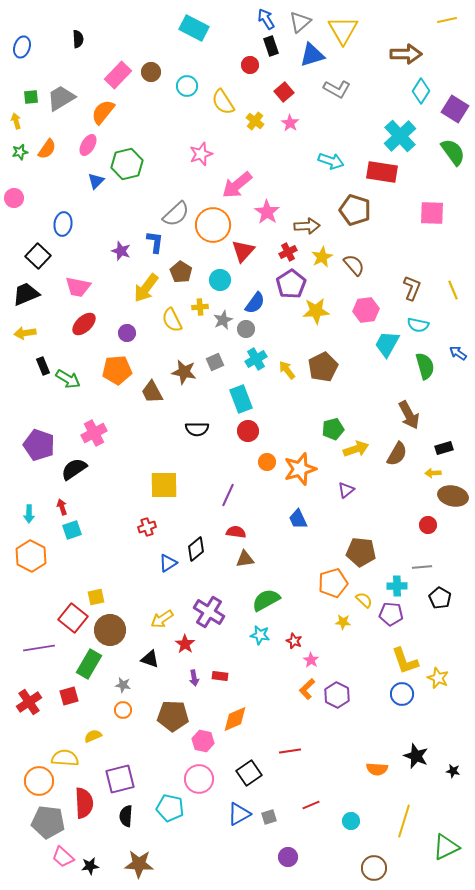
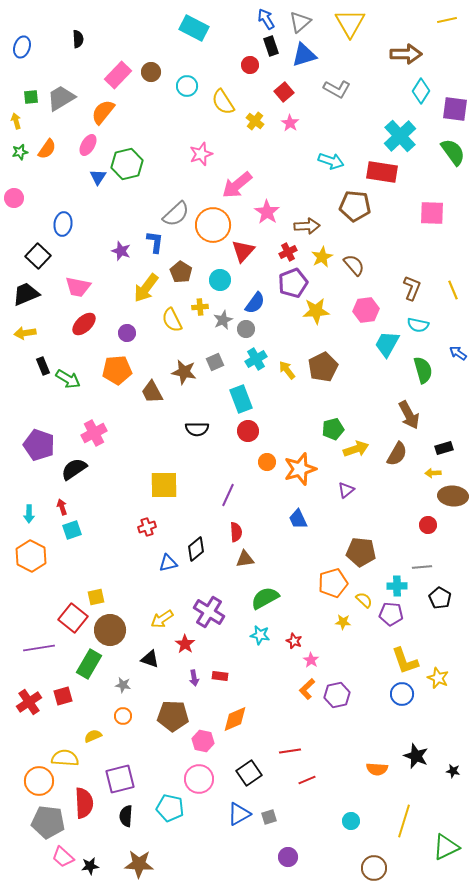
yellow triangle at (343, 30): moved 7 px right, 7 px up
blue triangle at (312, 55): moved 8 px left
purple square at (455, 109): rotated 24 degrees counterclockwise
blue triangle at (96, 181): moved 2 px right, 4 px up; rotated 12 degrees counterclockwise
brown pentagon at (355, 210): moved 4 px up; rotated 12 degrees counterclockwise
purple pentagon at (291, 284): moved 2 px right, 1 px up; rotated 12 degrees clockwise
green semicircle at (425, 366): moved 2 px left, 4 px down
brown ellipse at (453, 496): rotated 8 degrees counterclockwise
red semicircle at (236, 532): rotated 78 degrees clockwise
blue triangle at (168, 563): rotated 18 degrees clockwise
green semicircle at (266, 600): moved 1 px left, 2 px up
purple hexagon at (337, 695): rotated 20 degrees clockwise
red square at (69, 696): moved 6 px left
orange circle at (123, 710): moved 6 px down
red line at (311, 805): moved 4 px left, 25 px up
